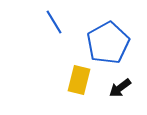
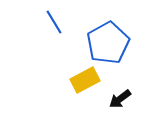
yellow rectangle: moved 6 px right; rotated 48 degrees clockwise
black arrow: moved 11 px down
